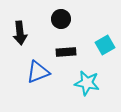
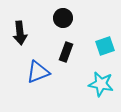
black circle: moved 2 px right, 1 px up
cyan square: moved 1 px down; rotated 12 degrees clockwise
black rectangle: rotated 66 degrees counterclockwise
cyan star: moved 14 px right, 1 px down
